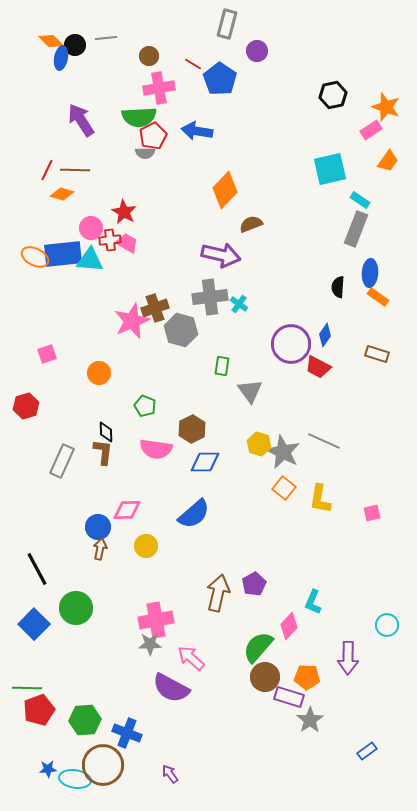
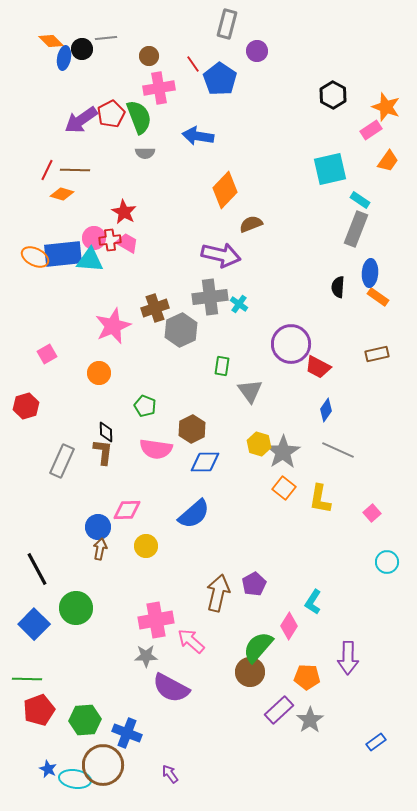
black circle at (75, 45): moved 7 px right, 4 px down
blue ellipse at (61, 58): moved 3 px right
red line at (193, 64): rotated 24 degrees clockwise
black hexagon at (333, 95): rotated 20 degrees counterclockwise
green semicircle at (139, 117): rotated 108 degrees counterclockwise
purple arrow at (81, 120): rotated 92 degrees counterclockwise
blue arrow at (197, 131): moved 1 px right, 5 px down
red pentagon at (153, 136): moved 42 px left, 22 px up
pink circle at (91, 228): moved 3 px right, 10 px down
pink star at (132, 321): moved 19 px left, 5 px down
gray hexagon at (181, 330): rotated 20 degrees clockwise
blue diamond at (325, 335): moved 1 px right, 75 px down
pink square at (47, 354): rotated 12 degrees counterclockwise
brown rectangle at (377, 354): rotated 30 degrees counterclockwise
gray line at (324, 441): moved 14 px right, 9 px down
gray star at (283, 452): rotated 12 degrees clockwise
pink square at (372, 513): rotated 30 degrees counterclockwise
cyan L-shape at (313, 602): rotated 10 degrees clockwise
cyan circle at (387, 625): moved 63 px up
pink diamond at (289, 626): rotated 12 degrees counterclockwise
gray star at (150, 644): moved 4 px left, 12 px down
pink arrow at (191, 658): moved 17 px up
brown circle at (265, 677): moved 15 px left, 5 px up
green line at (27, 688): moved 9 px up
purple rectangle at (289, 697): moved 10 px left, 13 px down; rotated 60 degrees counterclockwise
blue rectangle at (367, 751): moved 9 px right, 9 px up
blue star at (48, 769): rotated 30 degrees clockwise
